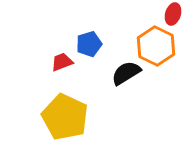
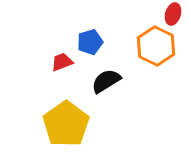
blue pentagon: moved 1 px right, 2 px up
black semicircle: moved 20 px left, 8 px down
yellow pentagon: moved 1 px right, 7 px down; rotated 12 degrees clockwise
